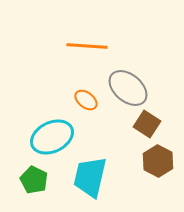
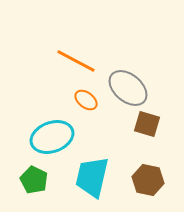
orange line: moved 11 px left, 15 px down; rotated 24 degrees clockwise
brown square: rotated 16 degrees counterclockwise
cyan ellipse: rotated 6 degrees clockwise
brown hexagon: moved 10 px left, 19 px down; rotated 16 degrees counterclockwise
cyan trapezoid: moved 2 px right
